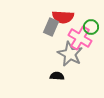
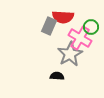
gray rectangle: moved 2 px left, 1 px up
gray star: rotated 15 degrees clockwise
